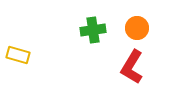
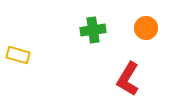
orange circle: moved 9 px right
red L-shape: moved 4 px left, 12 px down
